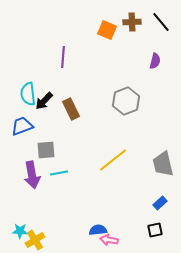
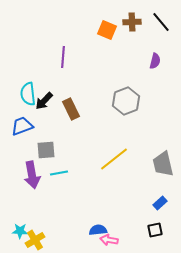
yellow line: moved 1 px right, 1 px up
